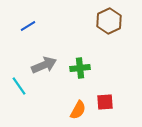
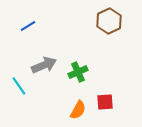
green cross: moved 2 px left, 4 px down; rotated 18 degrees counterclockwise
